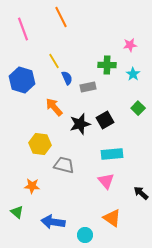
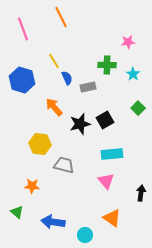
pink star: moved 2 px left, 3 px up
black arrow: rotated 56 degrees clockwise
